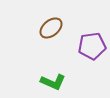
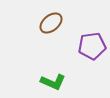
brown ellipse: moved 5 px up
